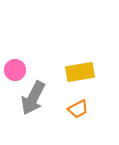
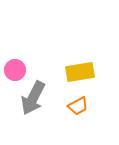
orange trapezoid: moved 3 px up
